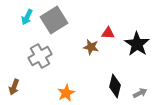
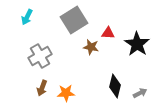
gray square: moved 20 px right
brown arrow: moved 28 px right, 1 px down
orange star: rotated 24 degrees clockwise
